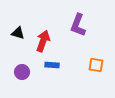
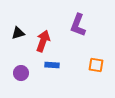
black triangle: rotated 32 degrees counterclockwise
purple circle: moved 1 px left, 1 px down
